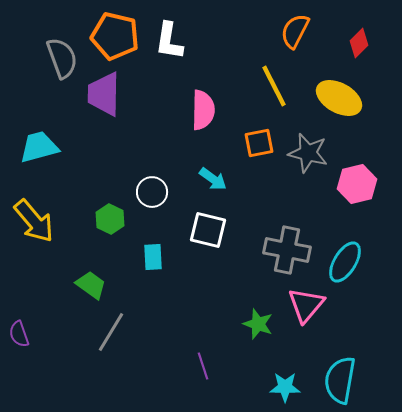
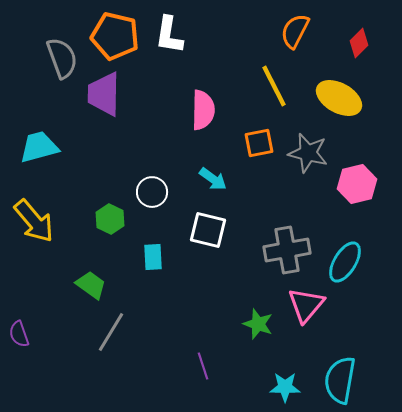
white L-shape: moved 6 px up
gray cross: rotated 21 degrees counterclockwise
